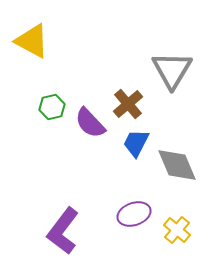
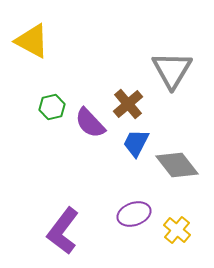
gray diamond: rotated 15 degrees counterclockwise
